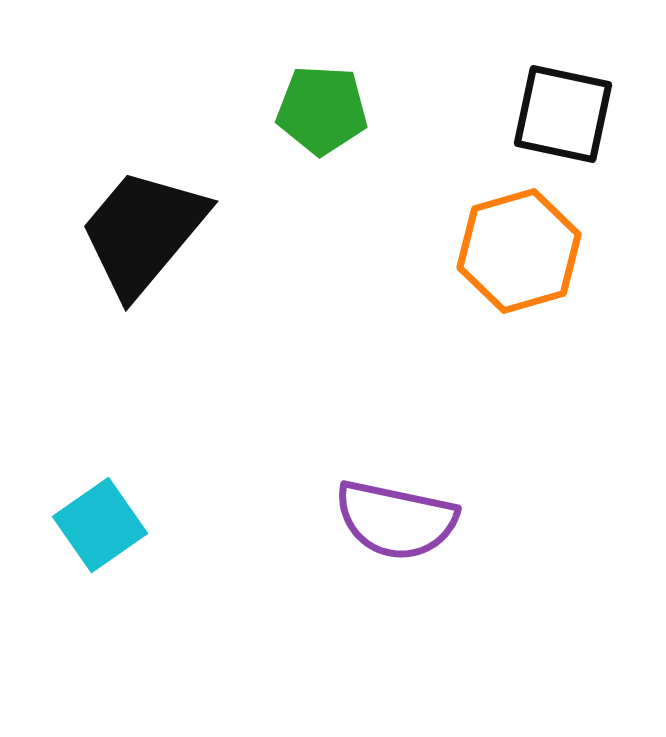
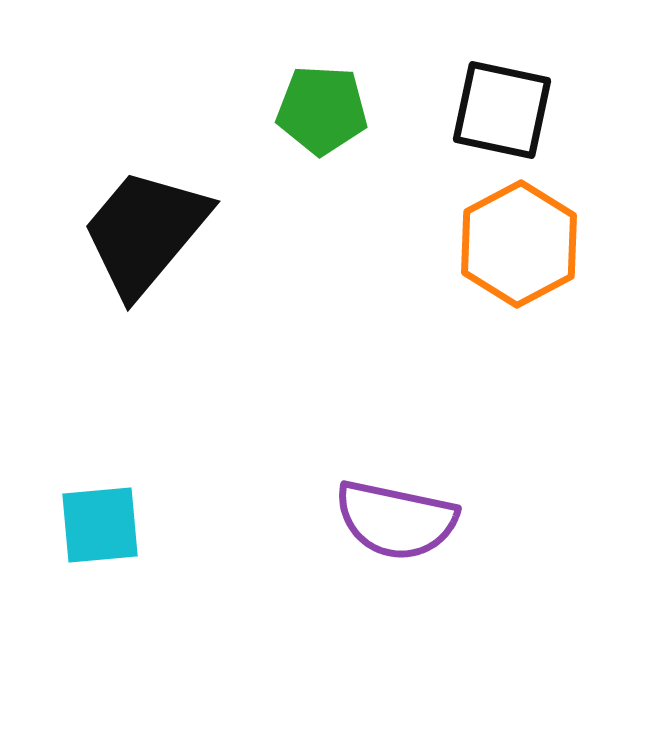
black square: moved 61 px left, 4 px up
black trapezoid: moved 2 px right
orange hexagon: moved 7 px up; rotated 12 degrees counterclockwise
cyan square: rotated 30 degrees clockwise
